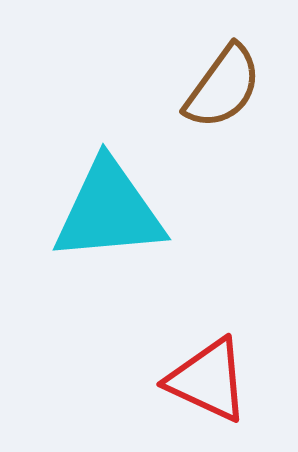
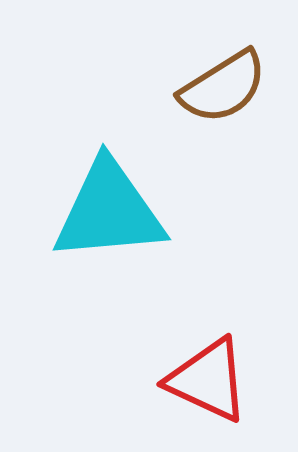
brown semicircle: rotated 22 degrees clockwise
